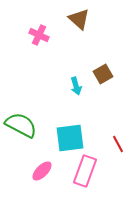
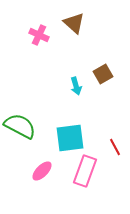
brown triangle: moved 5 px left, 4 px down
green semicircle: moved 1 px left, 1 px down
red line: moved 3 px left, 3 px down
